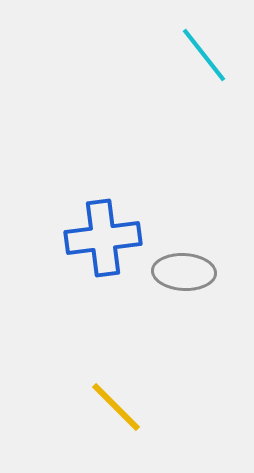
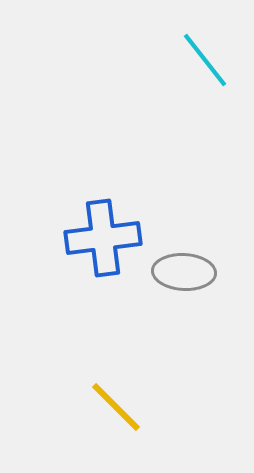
cyan line: moved 1 px right, 5 px down
